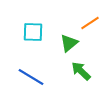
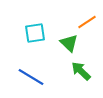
orange line: moved 3 px left, 1 px up
cyan square: moved 2 px right, 1 px down; rotated 10 degrees counterclockwise
green triangle: rotated 36 degrees counterclockwise
